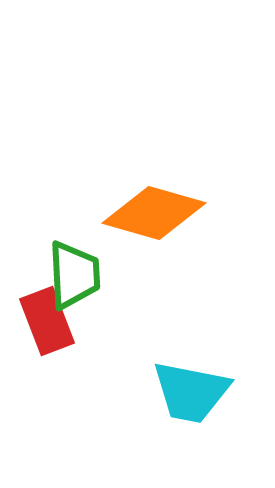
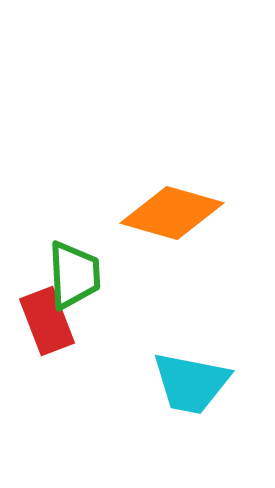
orange diamond: moved 18 px right
cyan trapezoid: moved 9 px up
